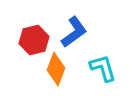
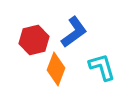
cyan L-shape: moved 1 px left, 1 px up
